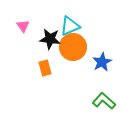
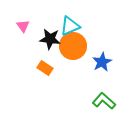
orange circle: moved 1 px up
orange rectangle: rotated 42 degrees counterclockwise
